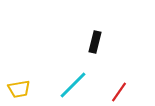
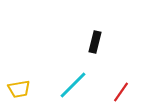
red line: moved 2 px right
